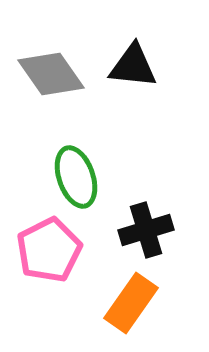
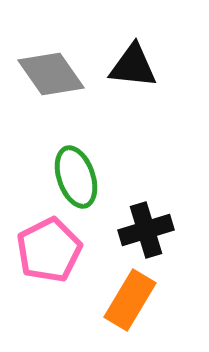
orange rectangle: moved 1 px left, 3 px up; rotated 4 degrees counterclockwise
